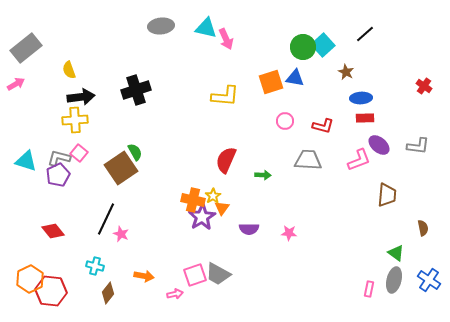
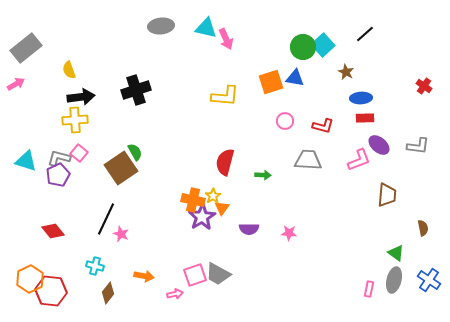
red semicircle at (226, 160): moved 1 px left, 2 px down; rotated 8 degrees counterclockwise
